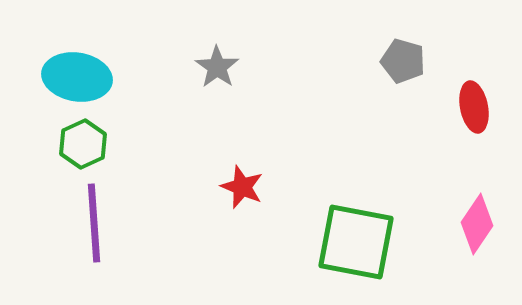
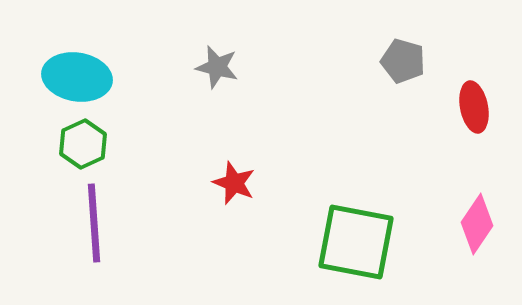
gray star: rotated 21 degrees counterclockwise
red star: moved 8 px left, 4 px up
